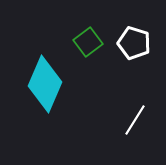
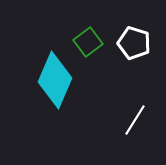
cyan diamond: moved 10 px right, 4 px up
